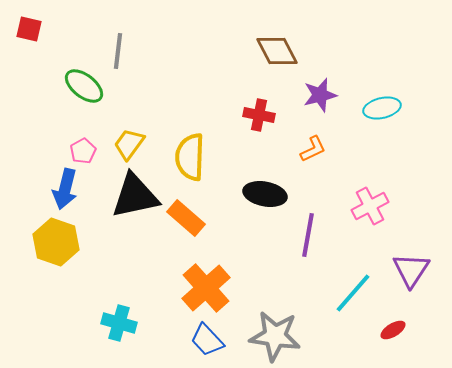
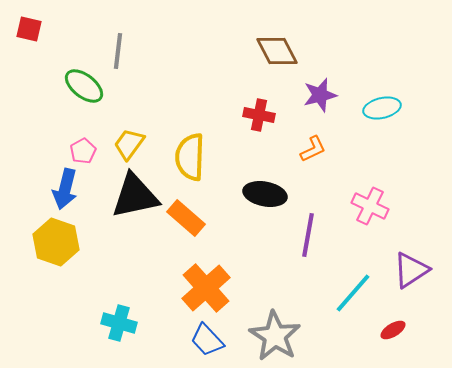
pink cross: rotated 36 degrees counterclockwise
purple triangle: rotated 24 degrees clockwise
gray star: rotated 24 degrees clockwise
